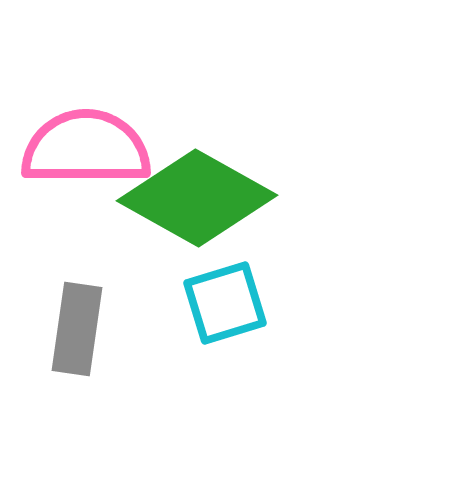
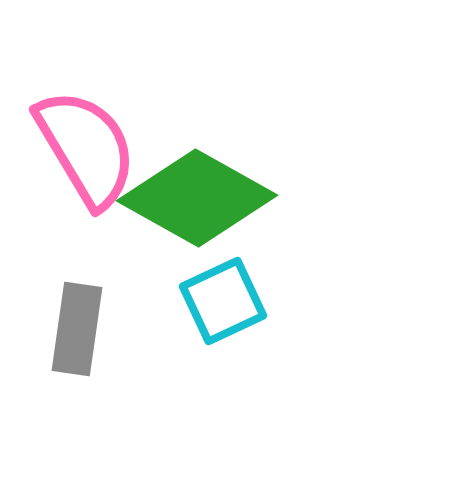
pink semicircle: rotated 59 degrees clockwise
cyan square: moved 2 px left, 2 px up; rotated 8 degrees counterclockwise
